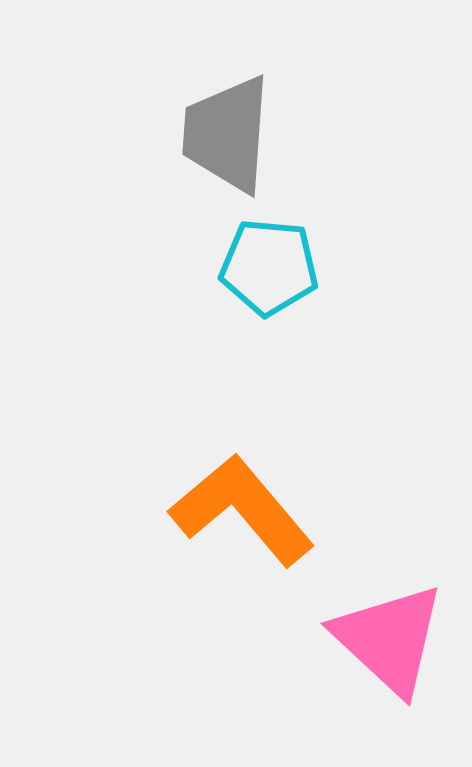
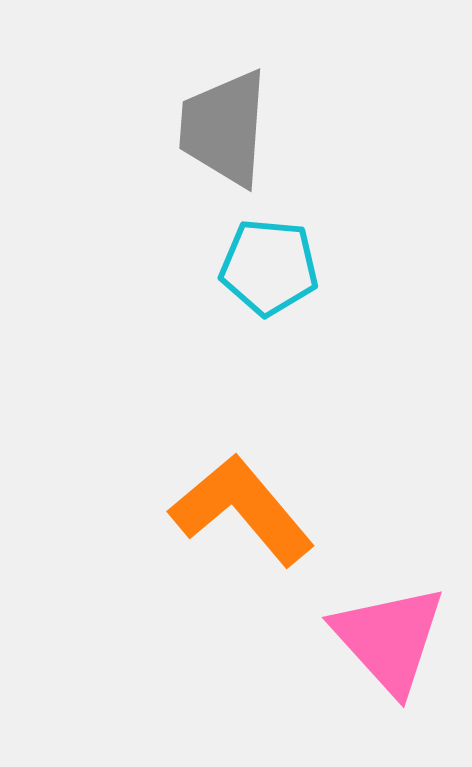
gray trapezoid: moved 3 px left, 6 px up
pink triangle: rotated 5 degrees clockwise
